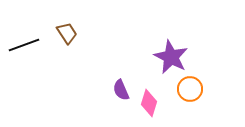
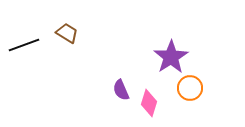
brown trapezoid: rotated 25 degrees counterclockwise
purple star: rotated 12 degrees clockwise
orange circle: moved 1 px up
